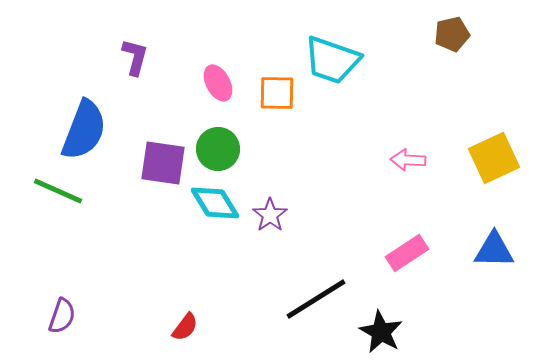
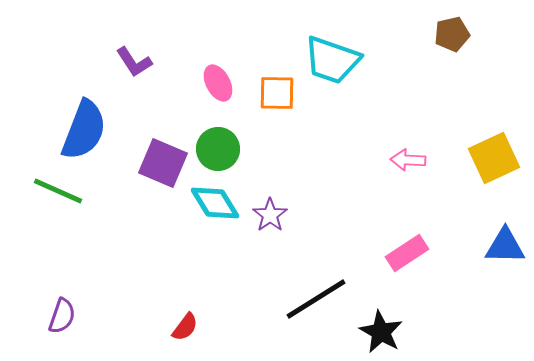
purple L-shape: moved 1 px left, 5 px down; rotated 132 degrees clockwise
purple square: rotated 15 degrees clockwise
blue triangle: moved 11 px right, 4 px up
